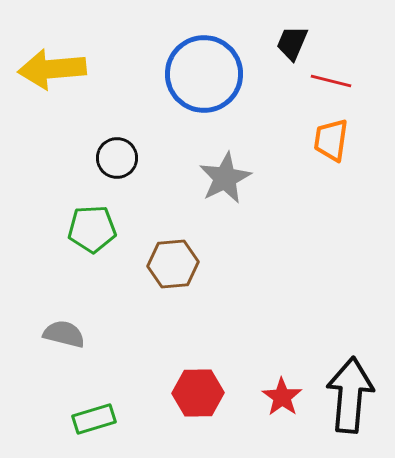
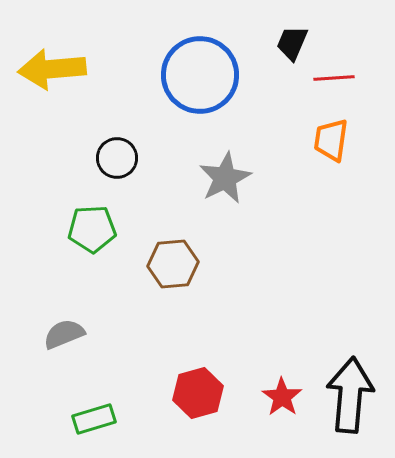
blue circle: moved 4 px left, 1 px down
red line: moved 3 px right, 3 px up; rotated 18 degrees counterclockwise
gray semicircle: rotated 36 degrees counterclockwise
red hexagon: rotated 15 degrees counterclockwise
